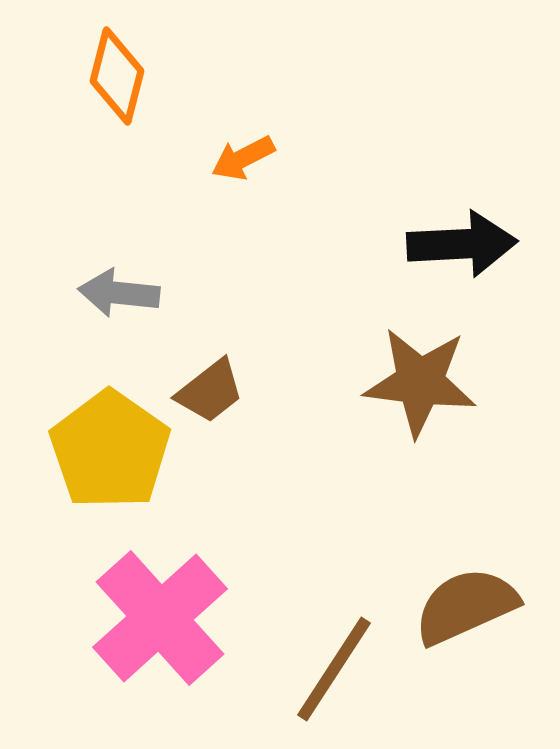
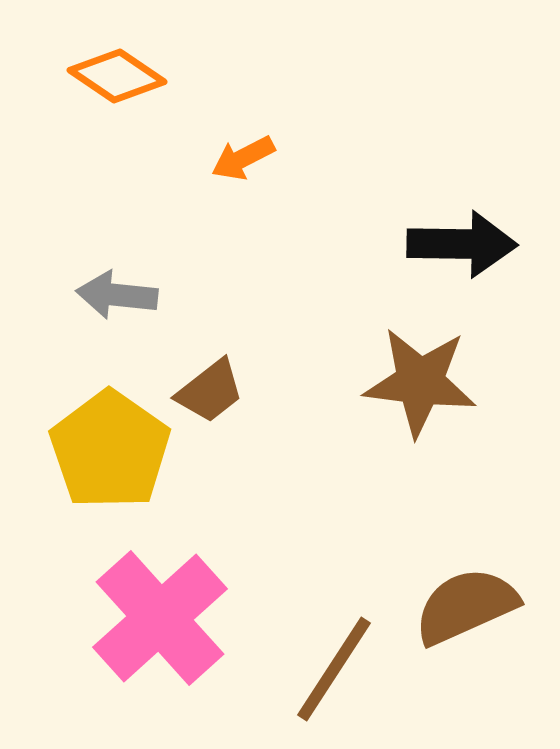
orange diamond: rotated 70 degrees counterclockwise
black arrow: rotated 4 degrees clockwise
gray arrow: moved 2 px left, 2 px down
